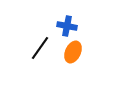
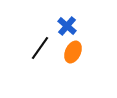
blue cross: rotated 30 degrees clockwise
